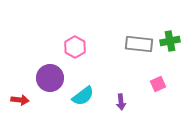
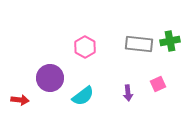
pink hexagon: moved 10 px right
purple arrow: moved 7 px right, 9 px up
